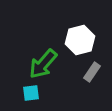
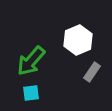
white hexagon: moved 2 px left; rotated 8 degrees counterclockwise
green arrow: moved 12 px left, 3 px up
